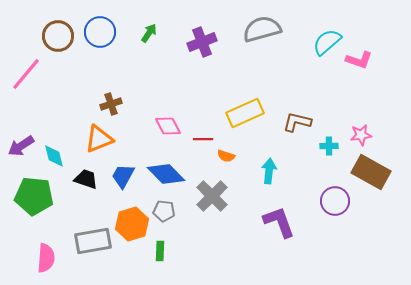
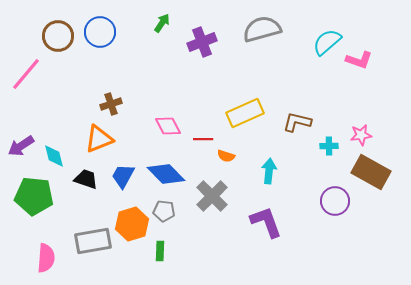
green arrow: moved 13 px right, 10 px up
purple L-shape: moved 13 px left
